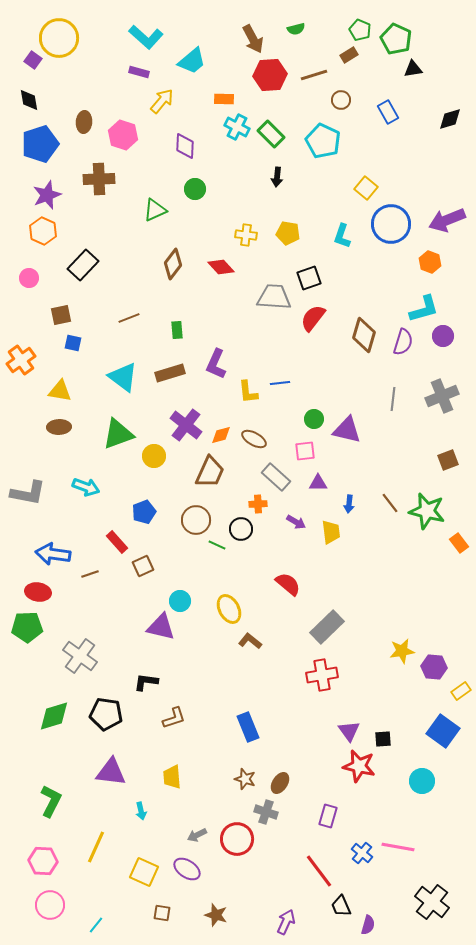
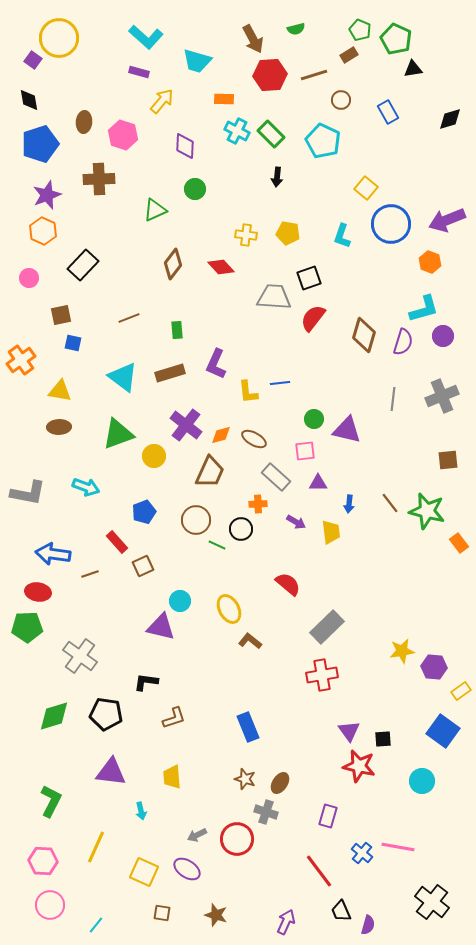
cyan trapezoid at (192, 61): moved 5 px right; rotated 56 degrees clockwise
cyan cross at (237, 127): moved 4 px down
brown square at (448, 460): rotated 15 degrees clockwise
black trapezoid at (341, 906): moved 5 px down
